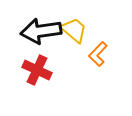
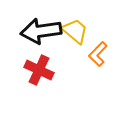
yellow trapezoid: moved 1 px right, 1 px down
red cross: moved 2 px right
